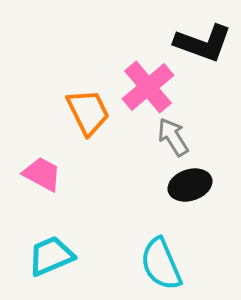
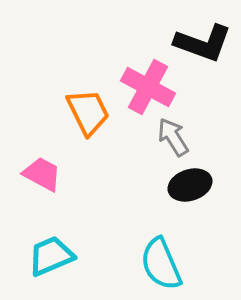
pink cross: rotated 22 degrees counterclockwise
